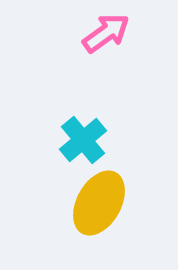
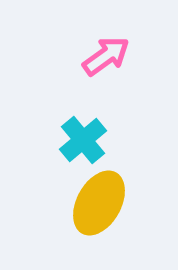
pink arrow: moved 23 px down
